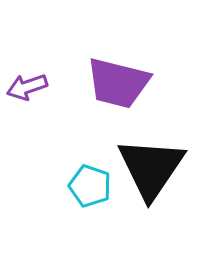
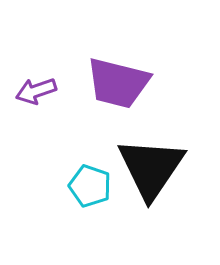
purple arrow: moved 9 px right, 4 px down
